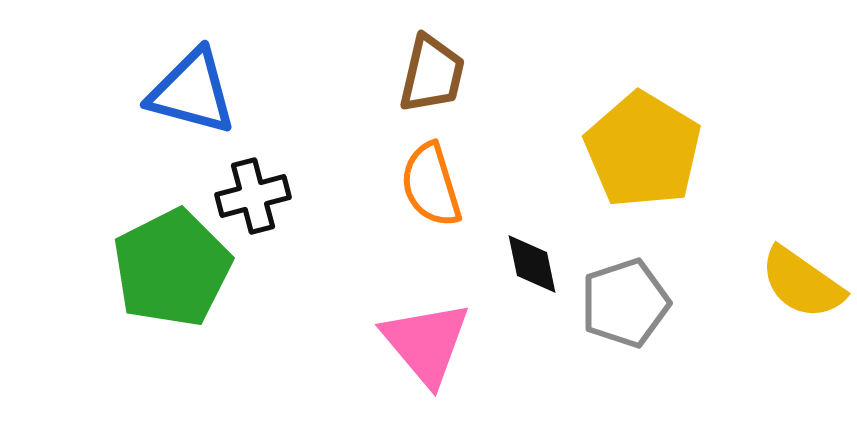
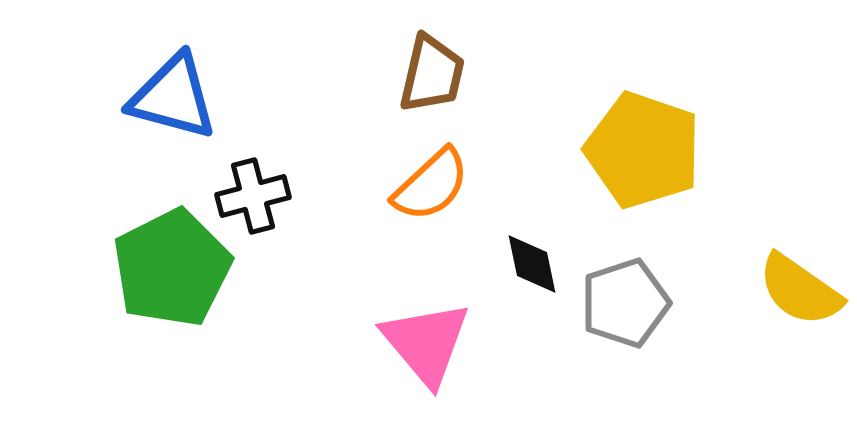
blue triangle: moved 19 px left, 5 px down
yellow pentagon: rotated 12 degrees counterclockwise
orange semicircle: rotated 116 degrees counterclockwise
yellow semicircle: moved 2 px left, 7 px down
